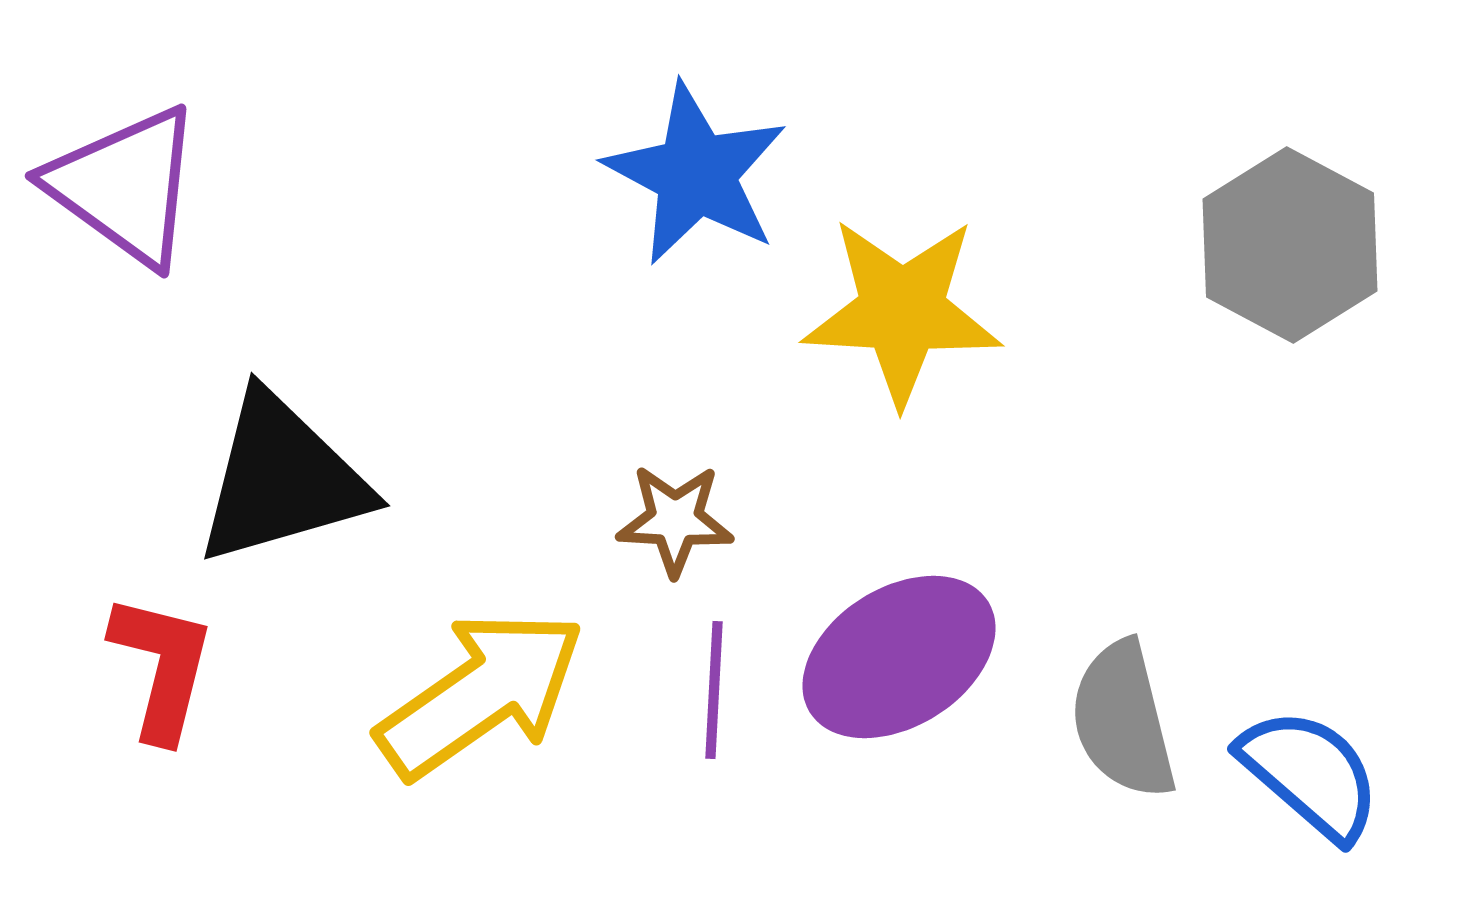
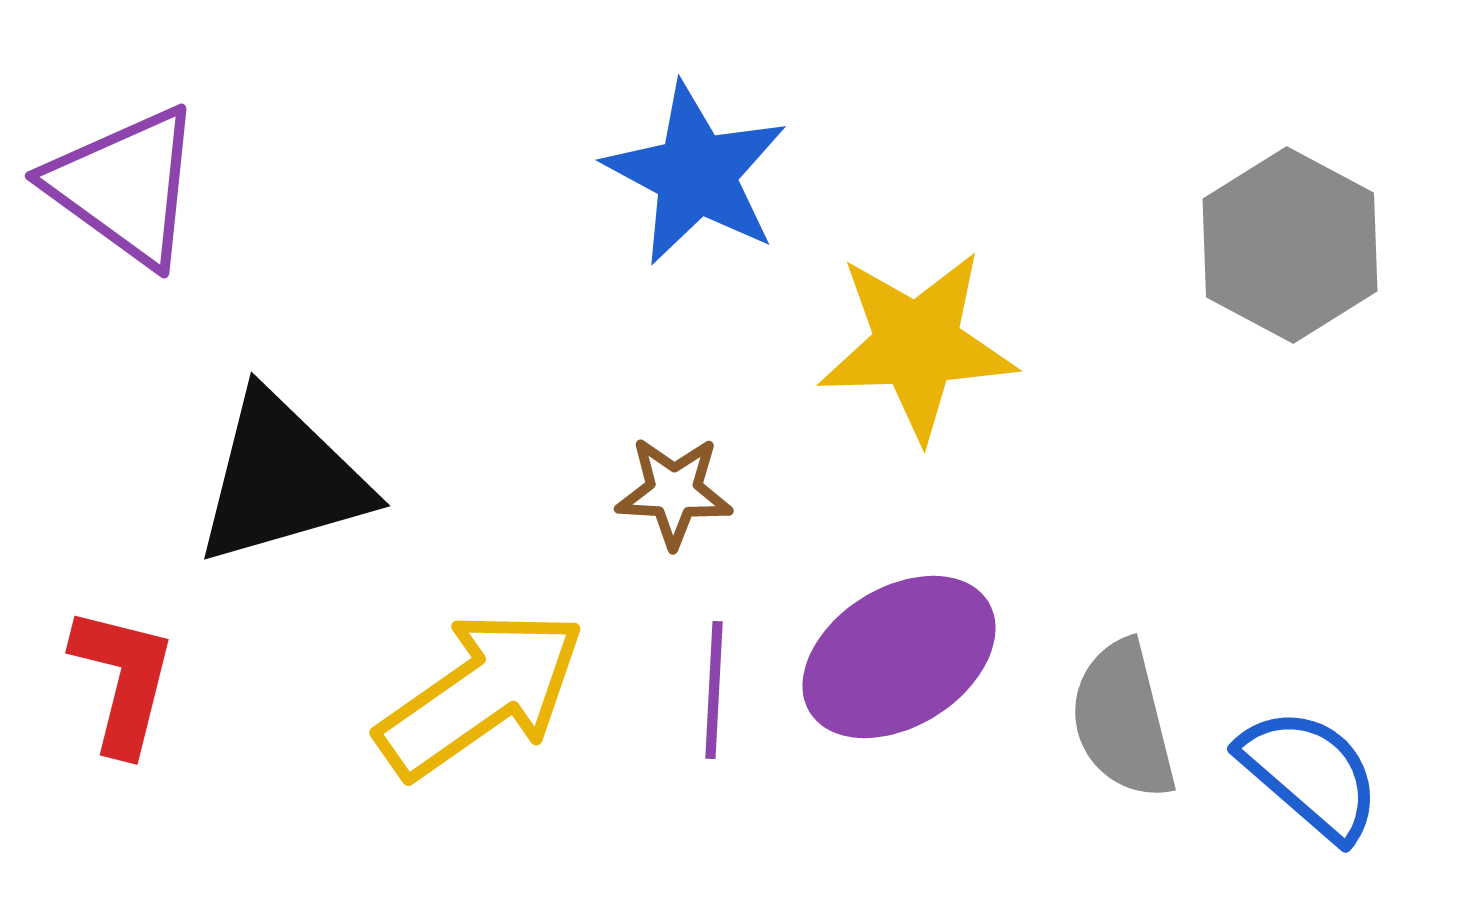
yellow star: moved 15 px right, 34 px down; rotated 5 degrees counterclockwise
brown star: moved 1 px left, 28 px up
red L-shape: moved 39 px left, 13 px down
